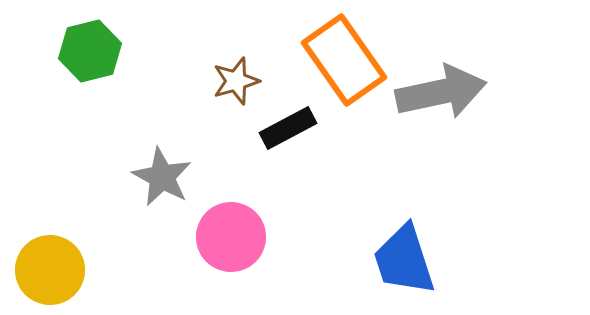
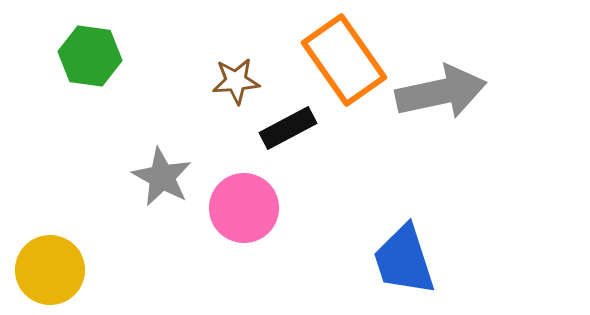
green hexagon: moved 5 px down; rotated 22 degrees clockwise
brown star: rotated 12 degrees clockwise
pink circle: moved 13 px right, 29 px up
